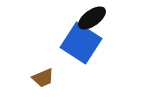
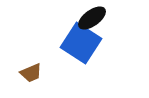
brown trapezoid: moved 12 px left, 5 px up
